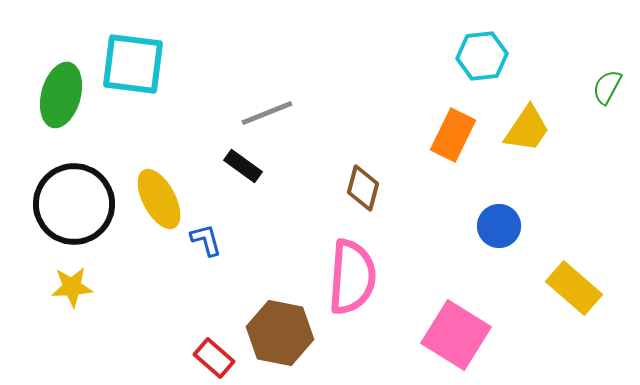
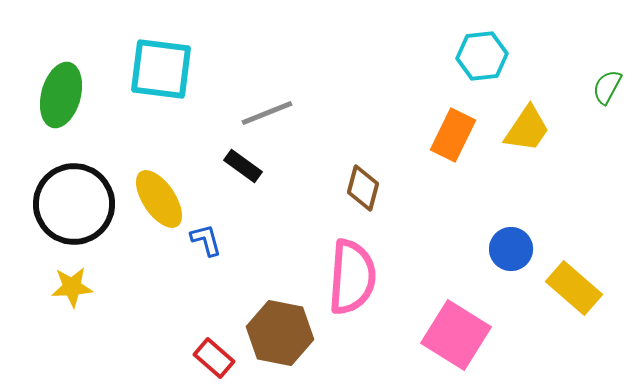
cyan square: moved 28 px right, 5 px down
yellow ellipse: rotated 6 degrees counterclockwise
blue circle: moved 12 px right, 23 px down
